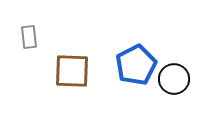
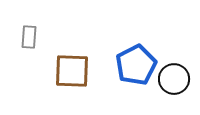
gray rectangle: rotated 10 degrees clockwise
